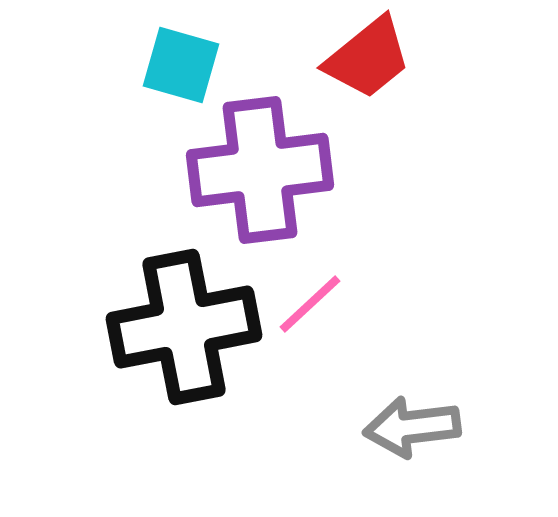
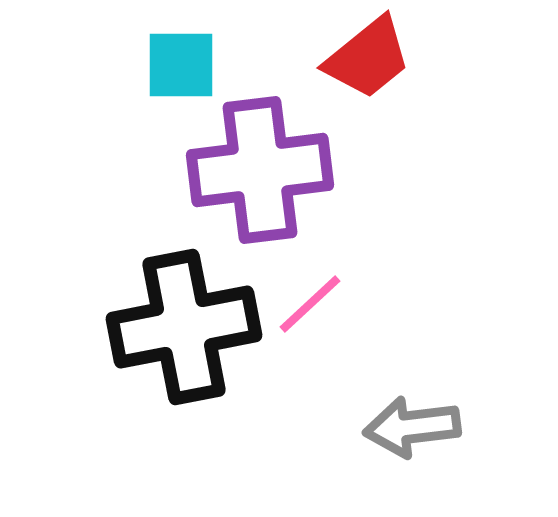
cyan square: rotated 16 degrees counterclockwise
